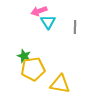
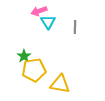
green star: rotated 16 degrees clockwise
yellow pentagon: moved 1 px right, 1 px down
